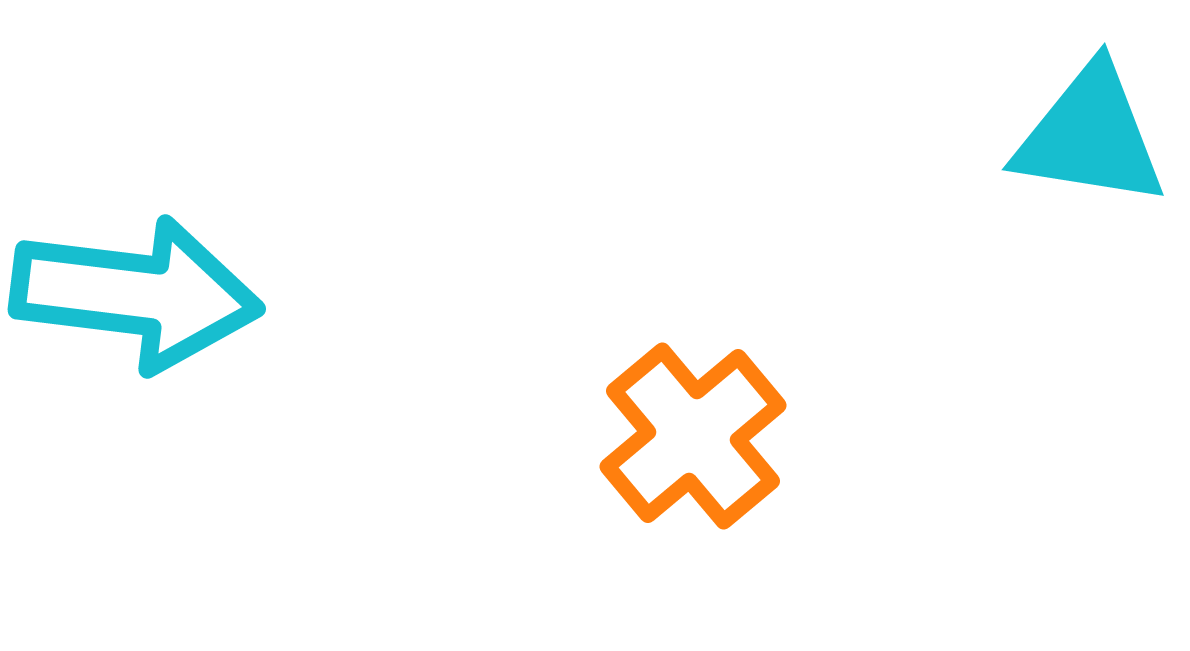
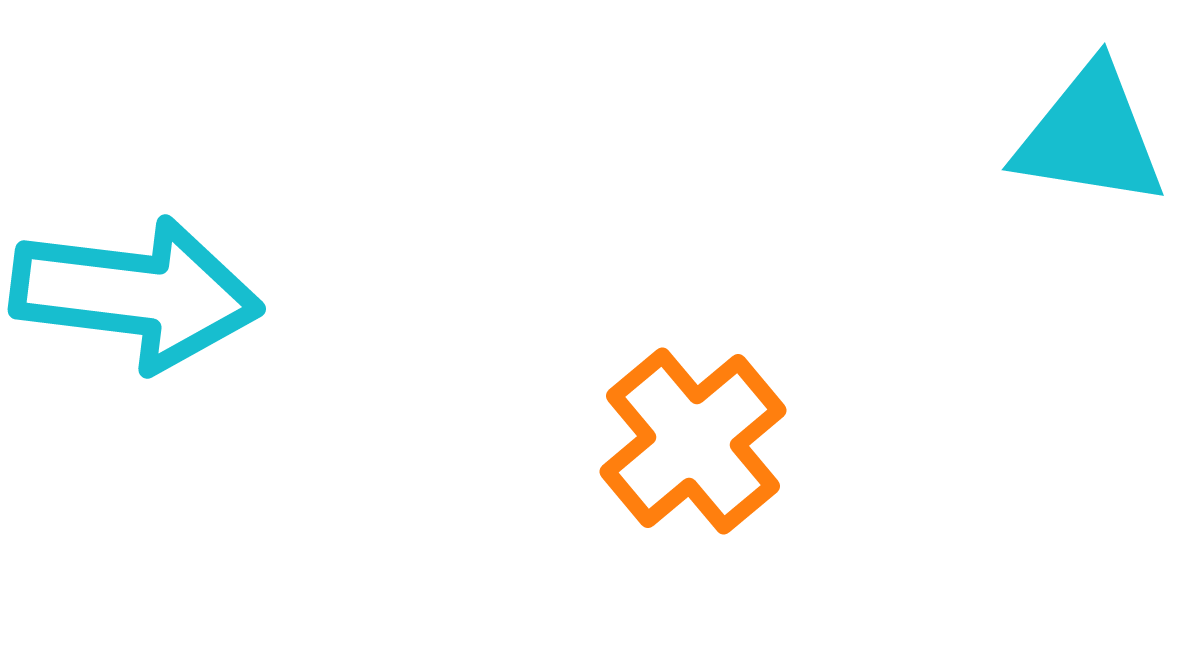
orange cross: moved 5 px down
